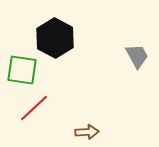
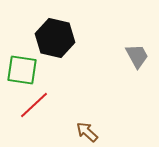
black hexagon: rotated 15 degrees counterclockwise
red line: moved 3 px up
brown arrow: rotated 135 degrees counterclockwise
